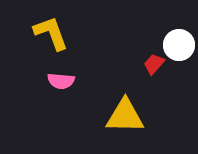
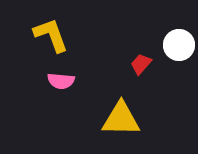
yellow L-shape: moved 2 px down
red trapezoid: moved 13 px left
yellow triangle: moved 4 px left, 3 px down
